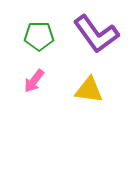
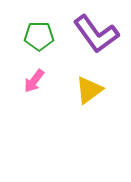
yellow triangle: rotated 44 degrees counterclockwise
